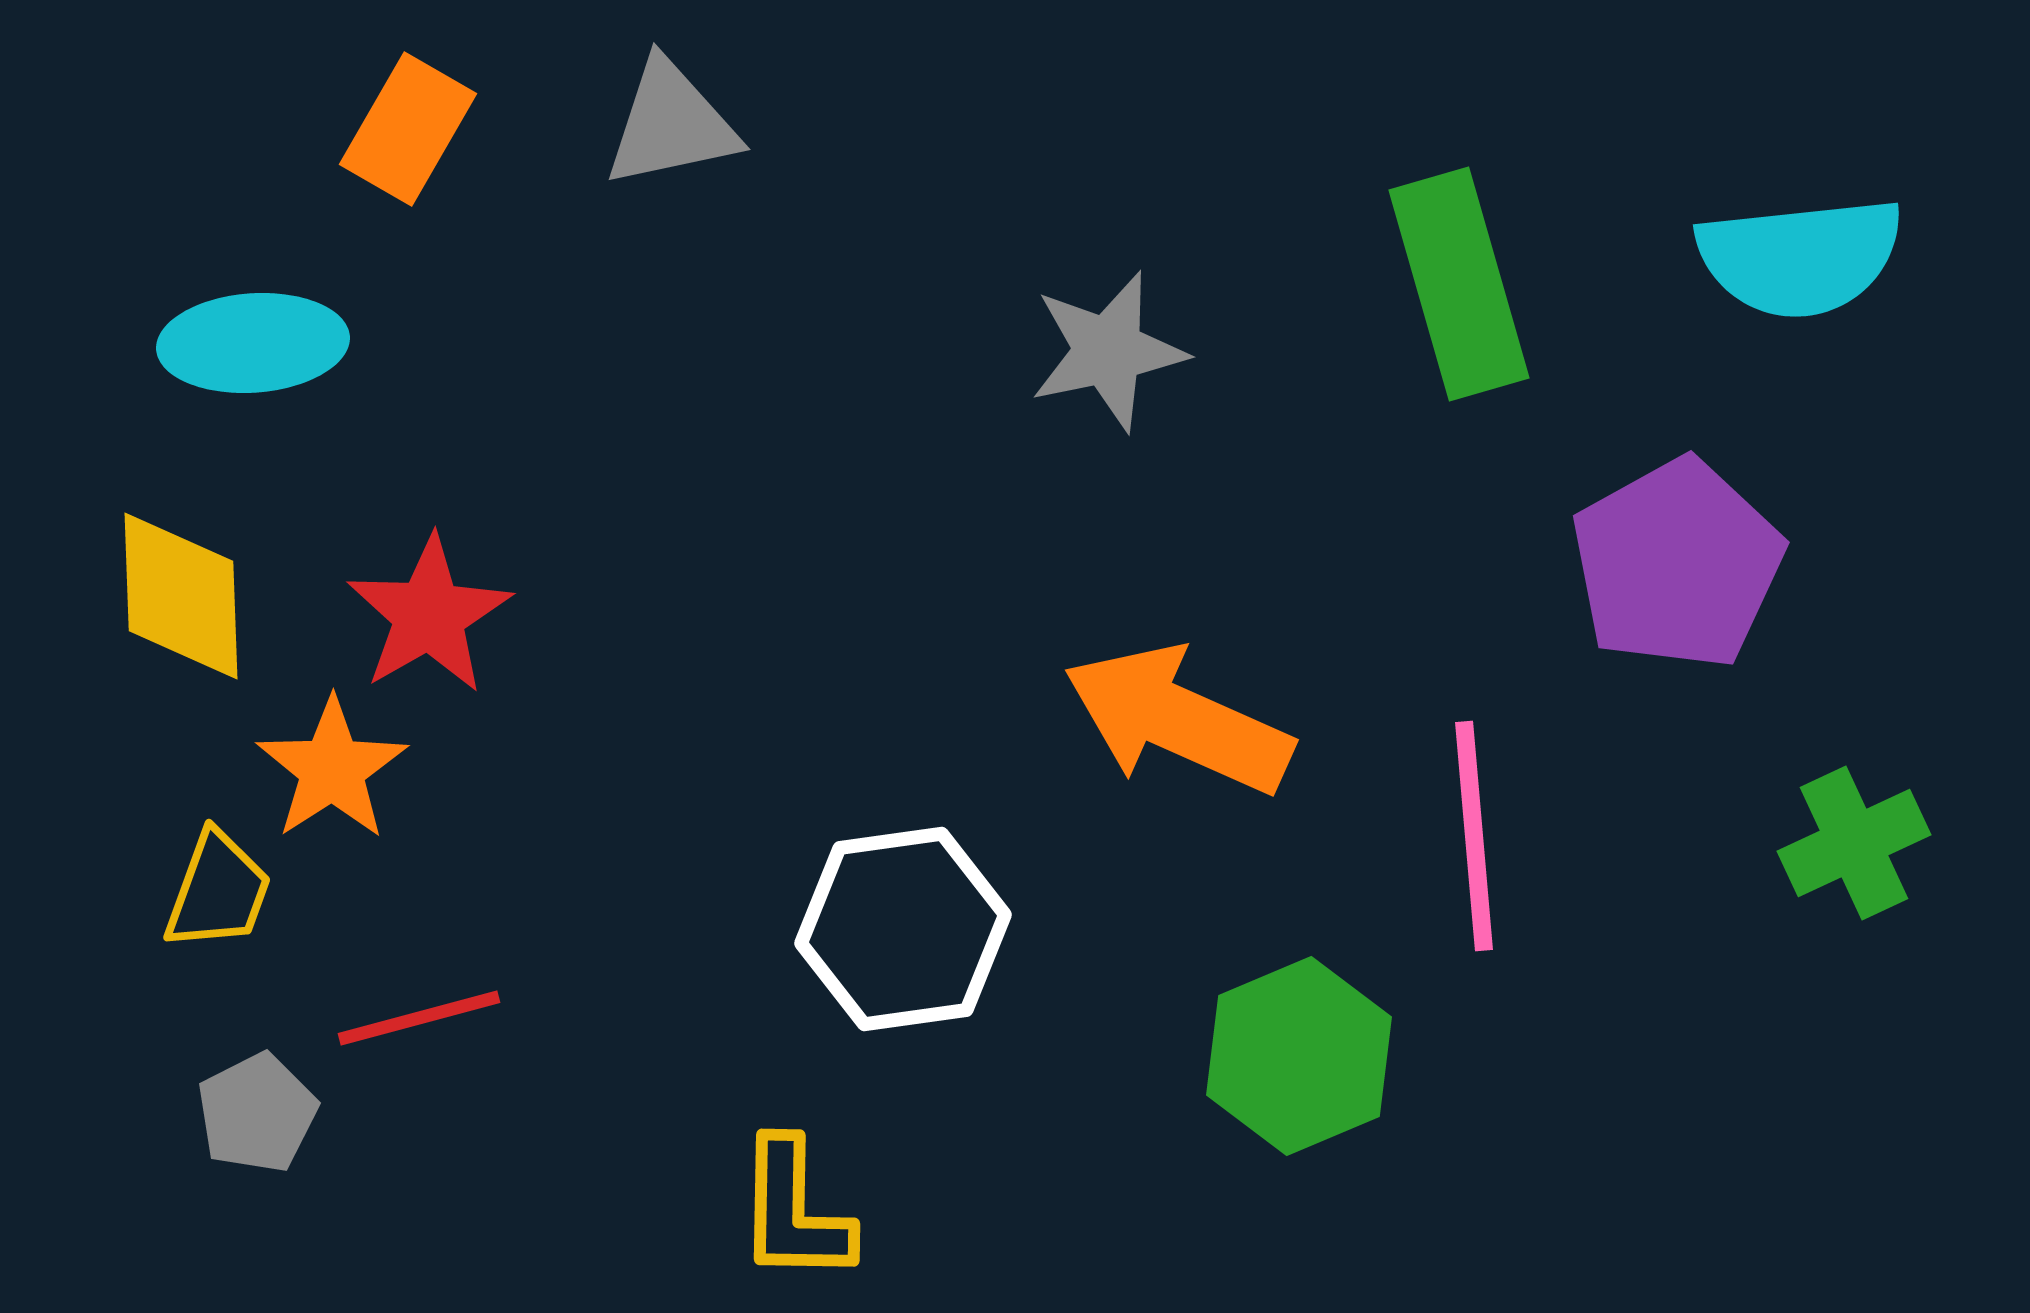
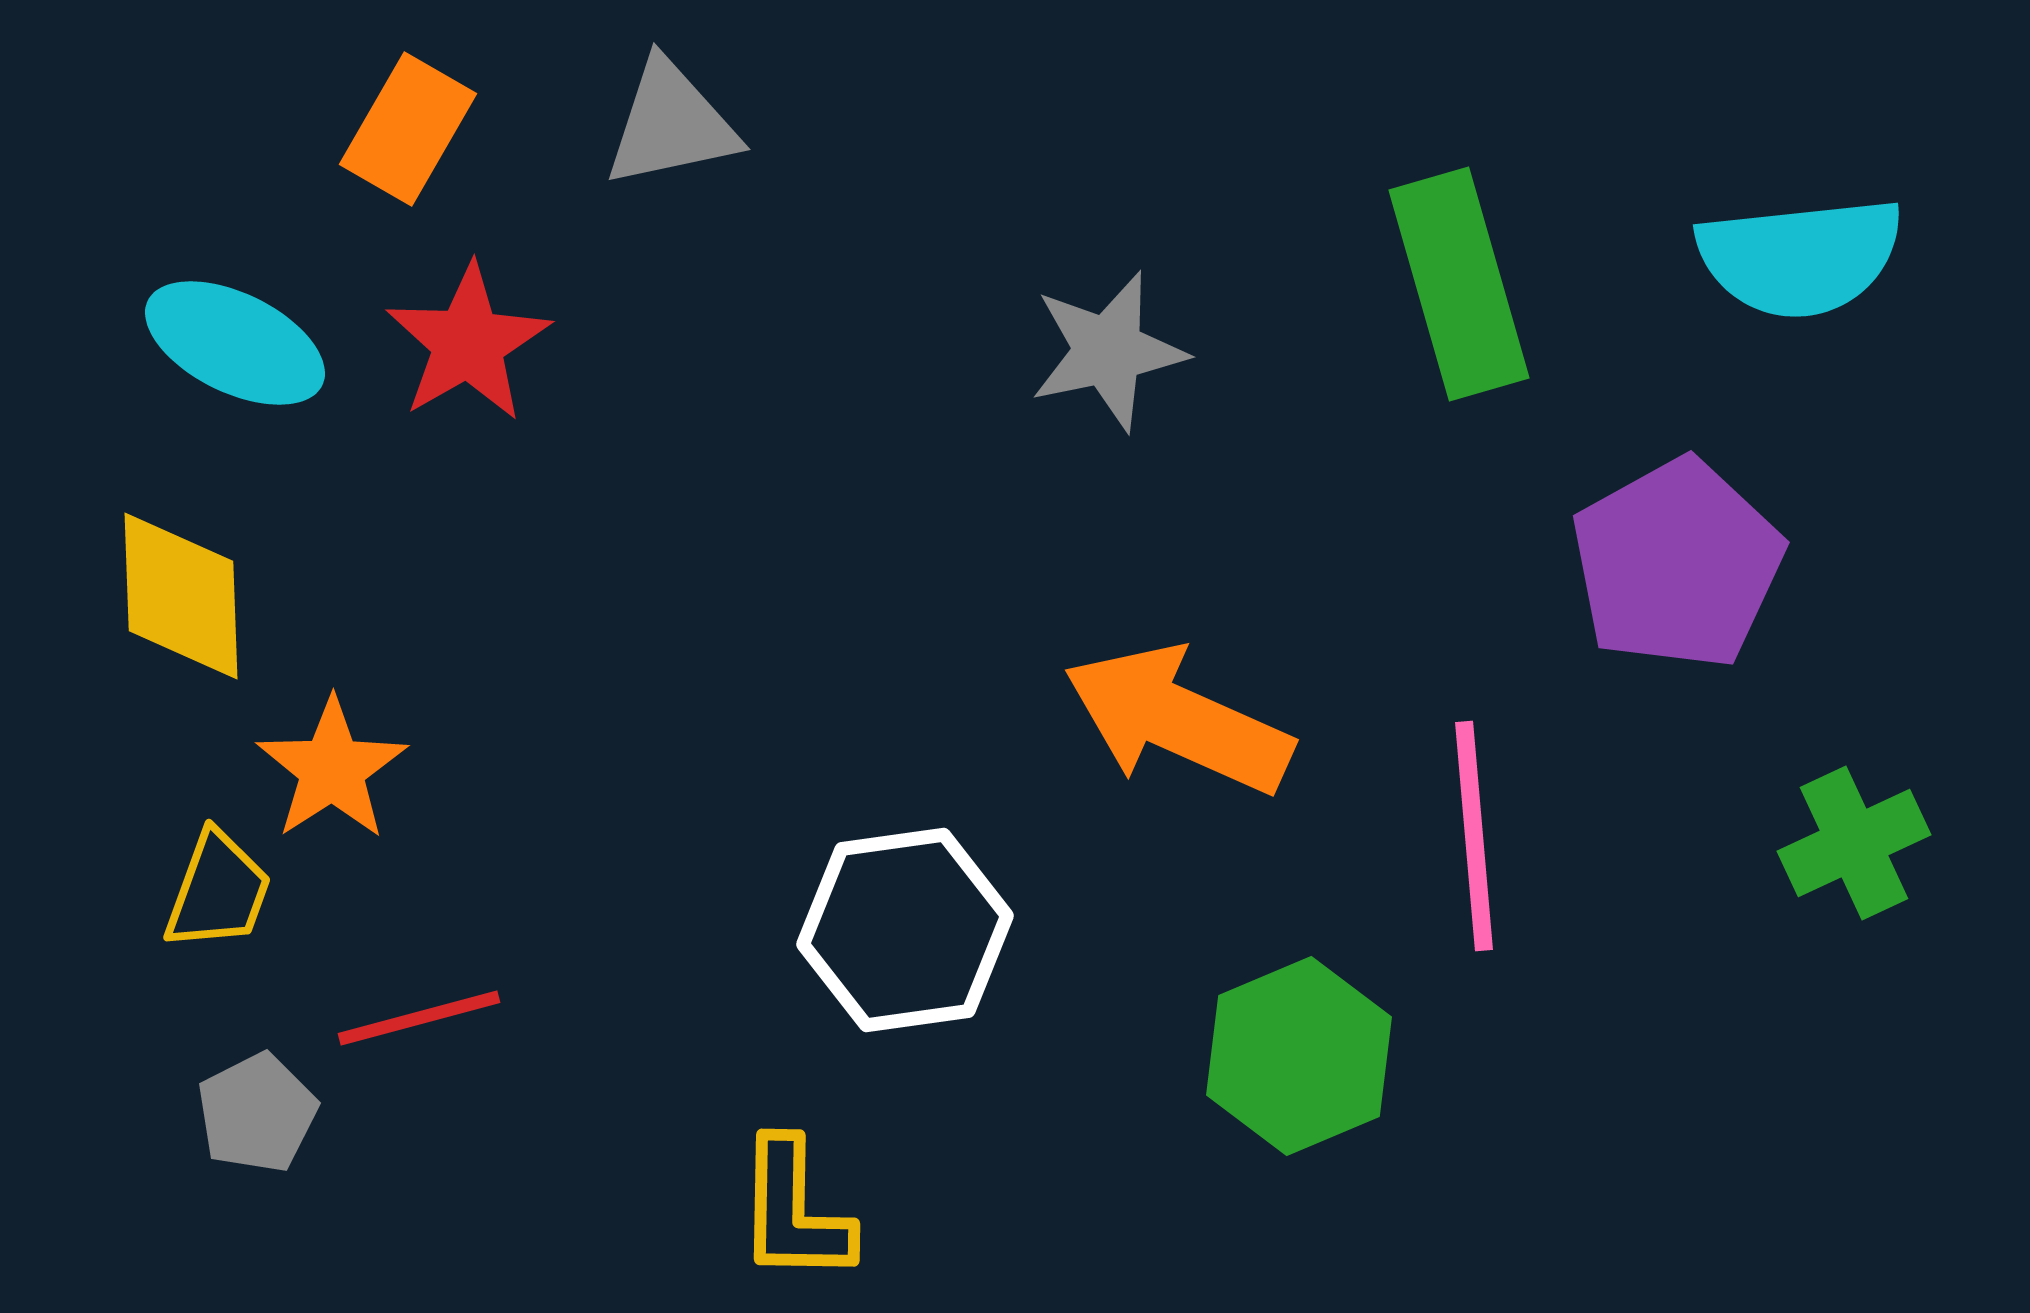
cyan ellipse: moved 18 px left; rotated 30 degrees clockwise
red star: moved 39 px right, 272 px up
white hexagon: moved 2 px right, 1 px down
